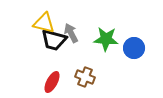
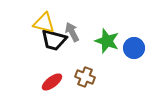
gray arrow: moved 1 px right, 1 px up
green star: moved 1 px right, 2 px down; rotated 15 degrees clockwise
red ellipse: rotated 25 degrees clockwise
